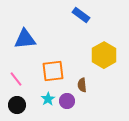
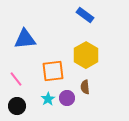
blue rectangle: moved 4 px right
yellow hexagon: moved 18 px left
brown semicircle: moved 3 px right, 2 px down
purple circle: moved 3 px up
black circle: moved 1 px down
